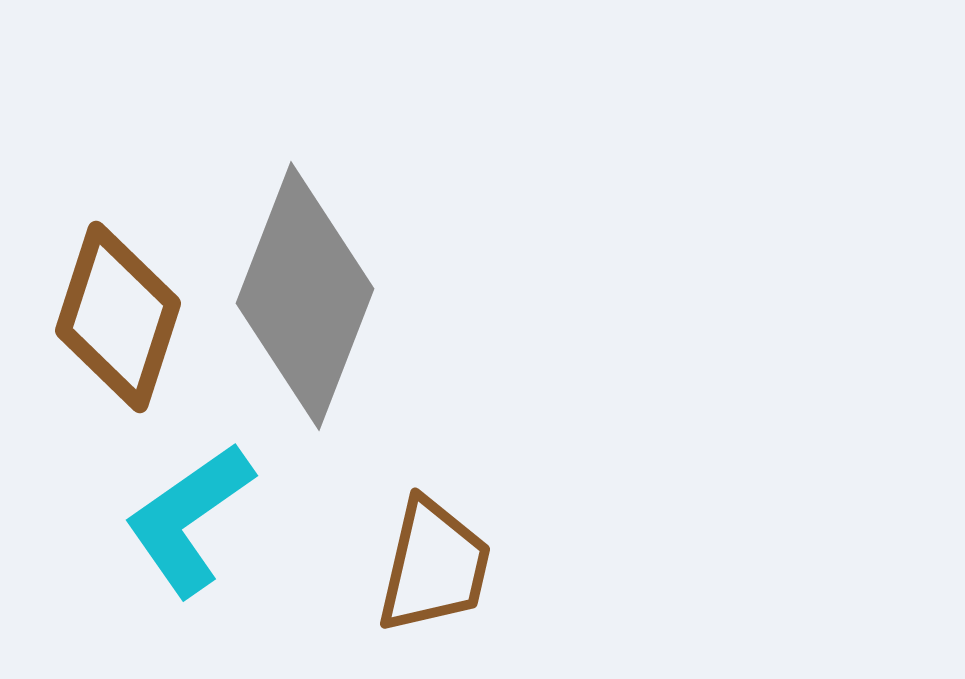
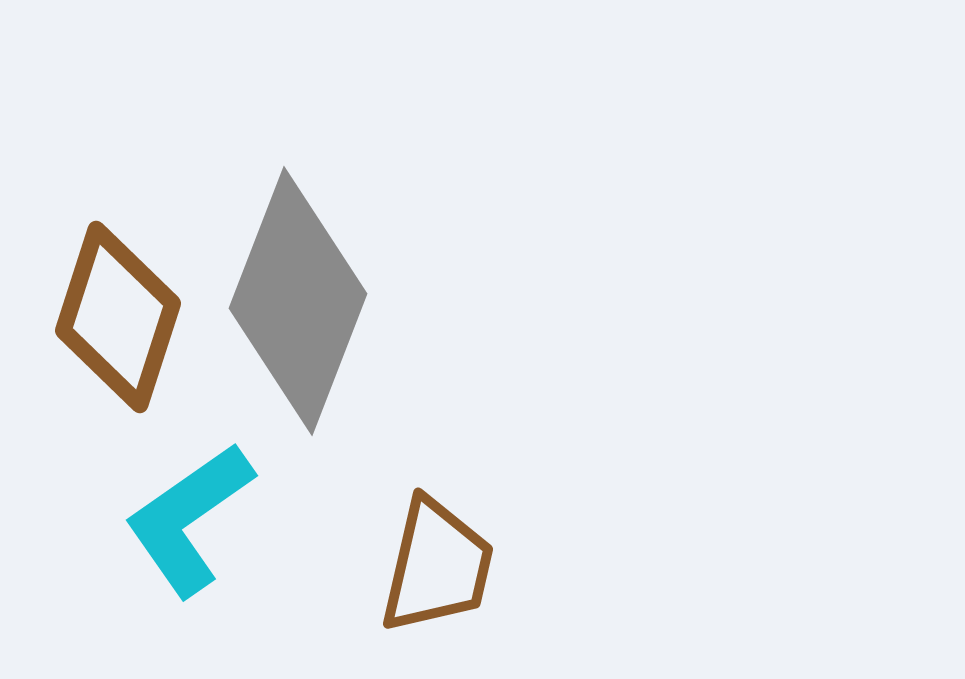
gray diamond: moved 7 px left, 5 px down
brown trapezoid: moved 3 px right
